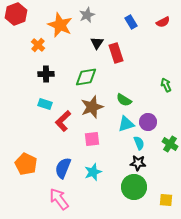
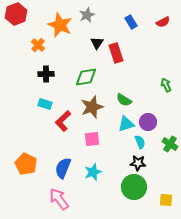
cyan semicircle: moved 1 px right, 1 px up
